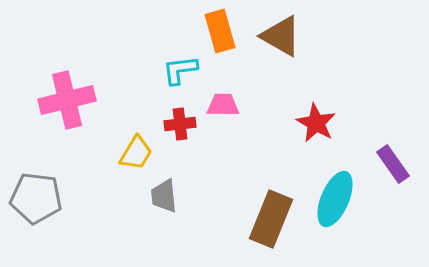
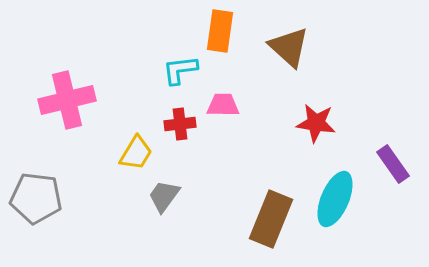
orange rectangle: rotated 24 degrees clockwise
brown triangle: moved 8 px right, 11 px down; rotated 12 degrees clockwise
red star: rotated 21 degrees counterclockwise
gray trapezoid: rotated 42 degrees clockwise
